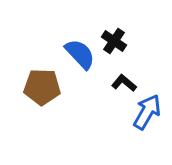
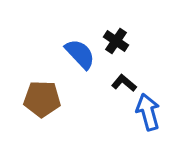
black cross: moved 2 px right
brown pentagon: moved 12 px down
blue arrow: moved 1 px right; rotated 45 degrees counterclockwise
